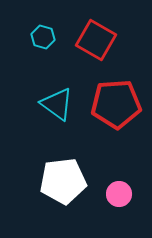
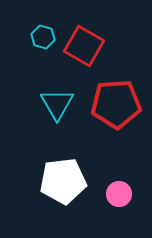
red square: moved 12 px left, 6 px down
cyan triangle: rotated 24 degrees clockwise
